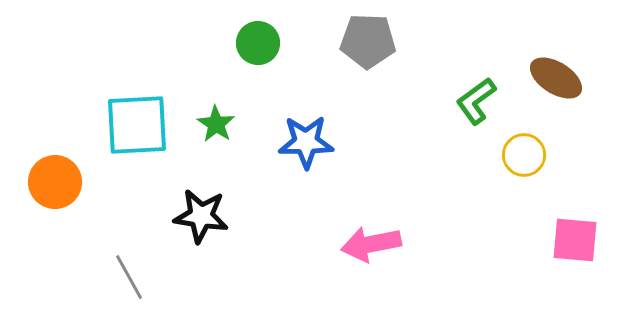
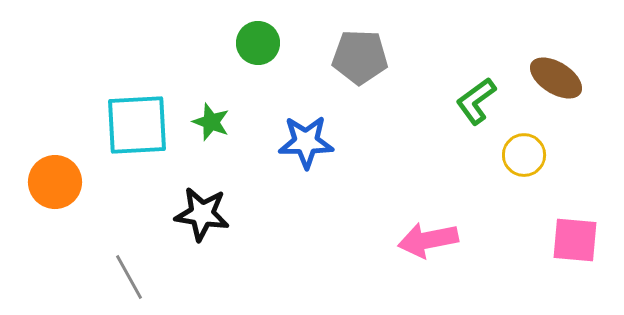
gray pentagon: moved 8 px left, 16 px down
green star: moved 5 px left, 2 px up; rotated 12 degrees counterclockwise
black star: moved 1 px right, 2 px up
pink arrow: moved 57 px right, 4 px up
